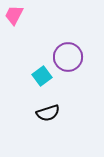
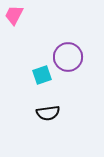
cyan square: moved 1 px up; rotated 18 degrees clockwise
black semicircle: rotated 10 degrees clockwise
